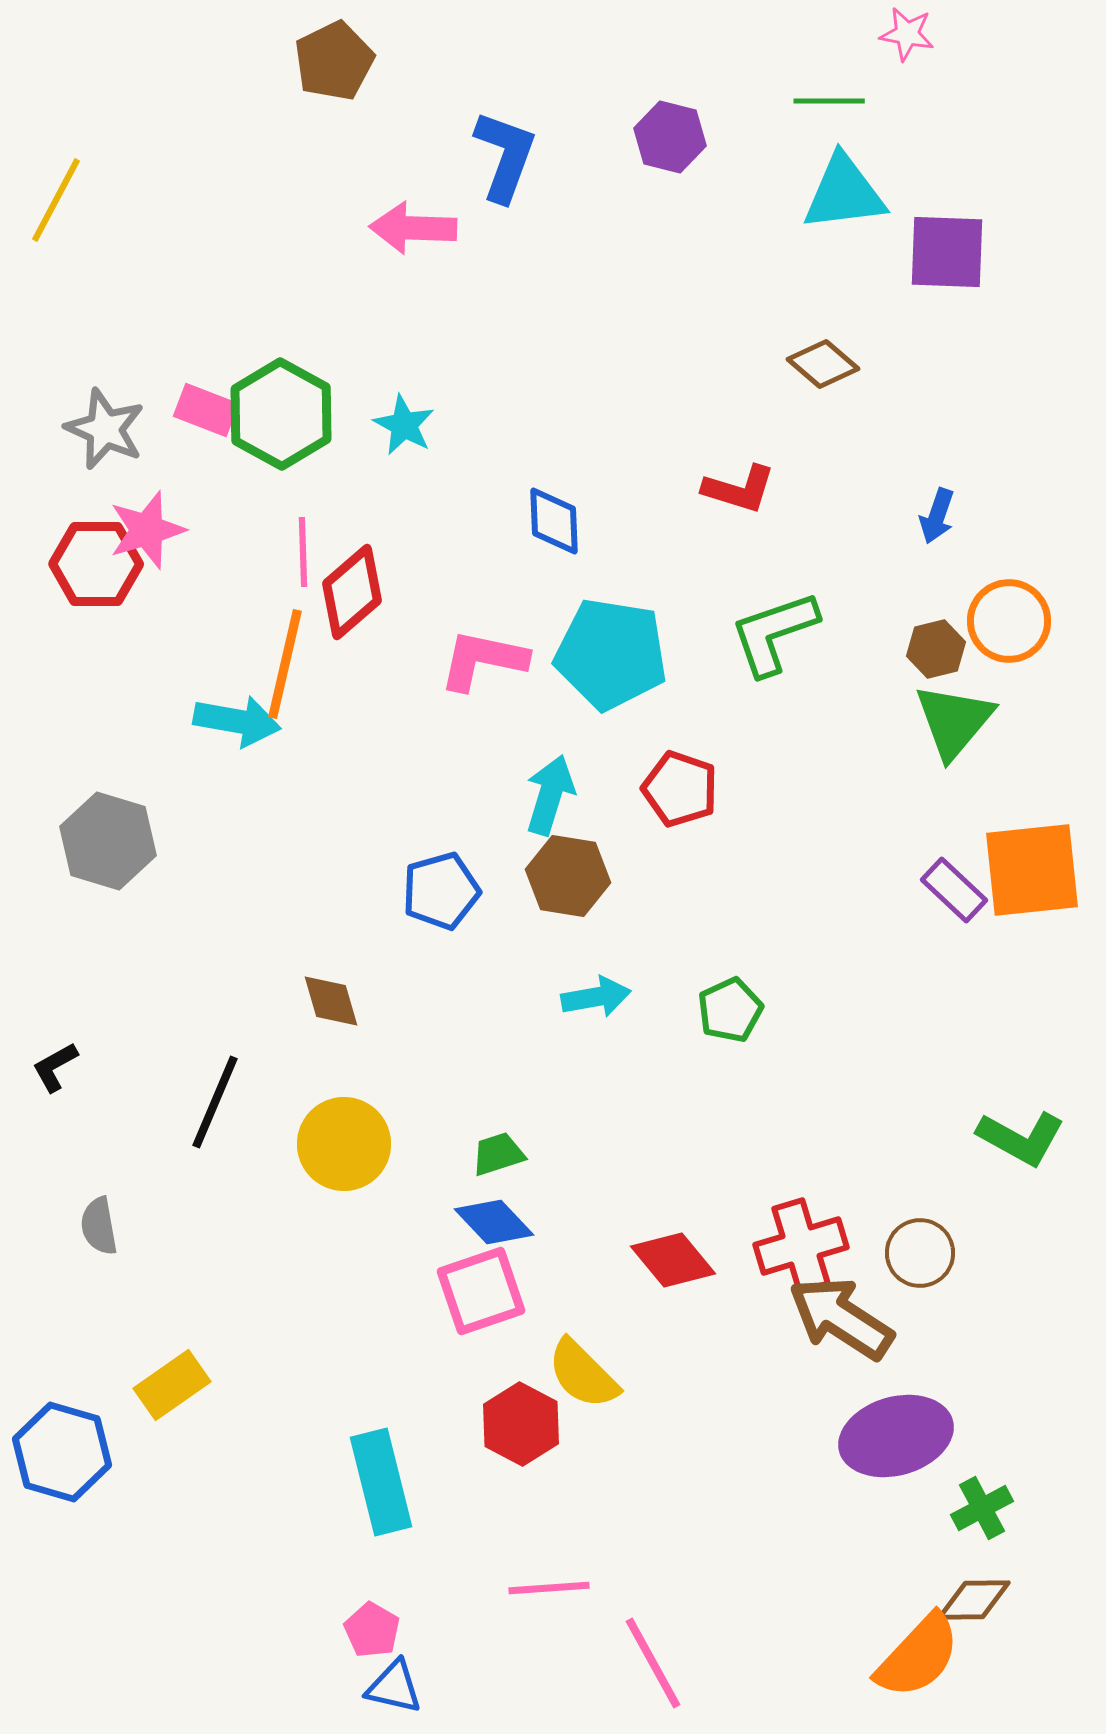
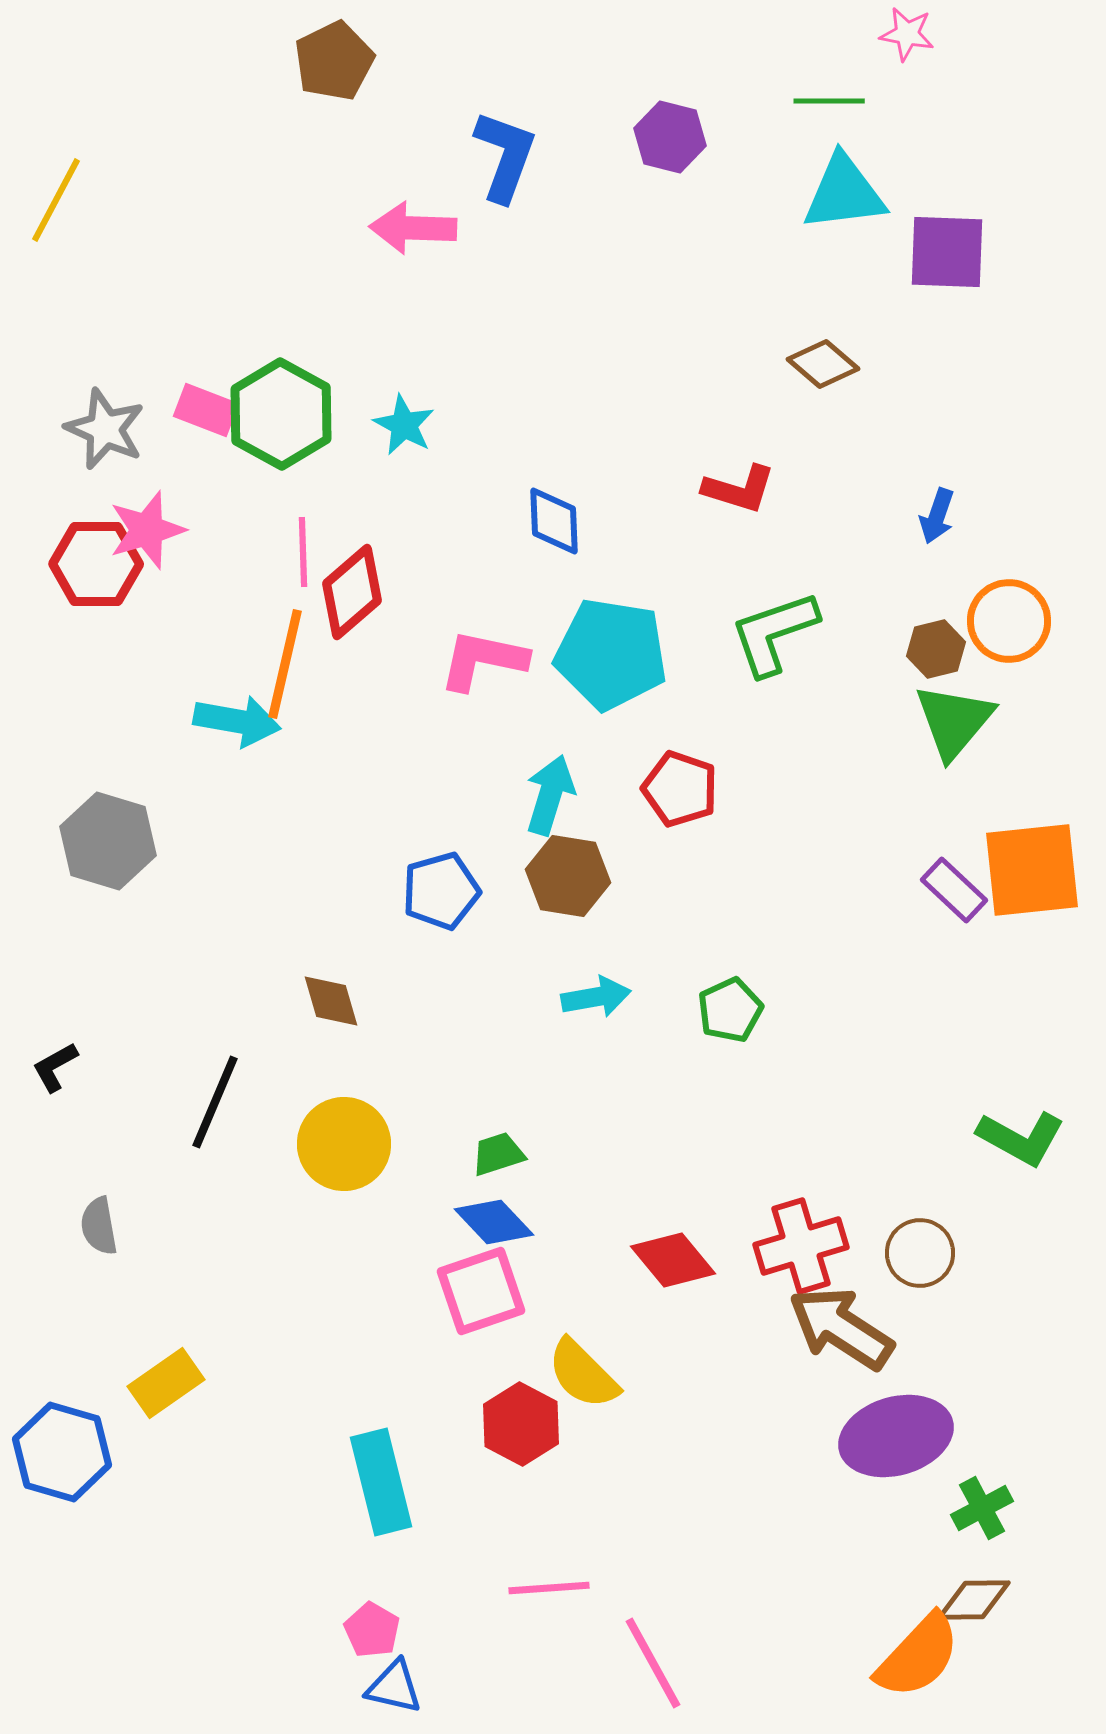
brown arrow at (841, 1318): moved 10 px down
yellow rectangle at (172, 1385): moved 6 px left, 2 px up
